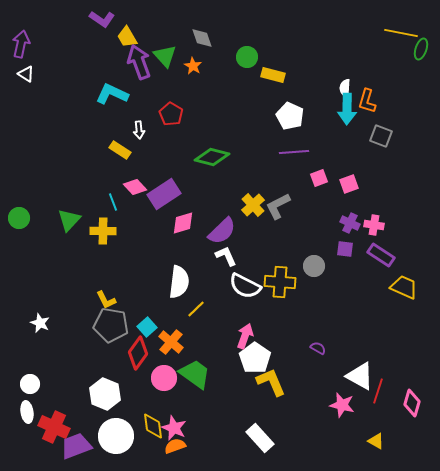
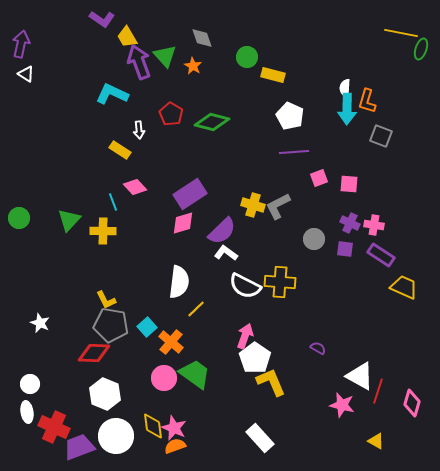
green diamond at (212, 157): moved 35 px up
pink square at (349, 184): rotated 24 degrees clockwise
purple rectangle at (164, 194): moved 26 px right
yellow cross at (253, 205): rotated 30 degrees counterclockwise
white L-shape at (226, 256): moved 3 px up; rotated 30 degrees counterclockwise
gray circle at (314, 266): moved 27 px up
red diamond at (138, 353): moved 44 px left; rotated 56 degrees clockwise
purple trapezoid at (76, 446): moved 3 px right, 1 px down
